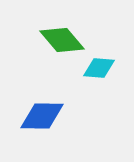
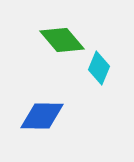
cyan diamond: rotated 72 degrees counterclockwise
